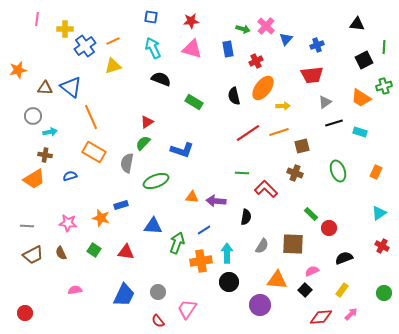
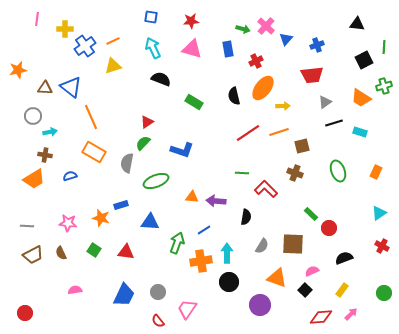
blue triangle at (153, 226): moved 3 px left, 4 px up
orange triangle at (277, 280): moved 2 px up; rotated 15 degrees clockwise
